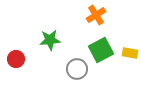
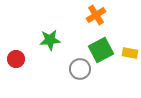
gray circle: moved 3 px right
